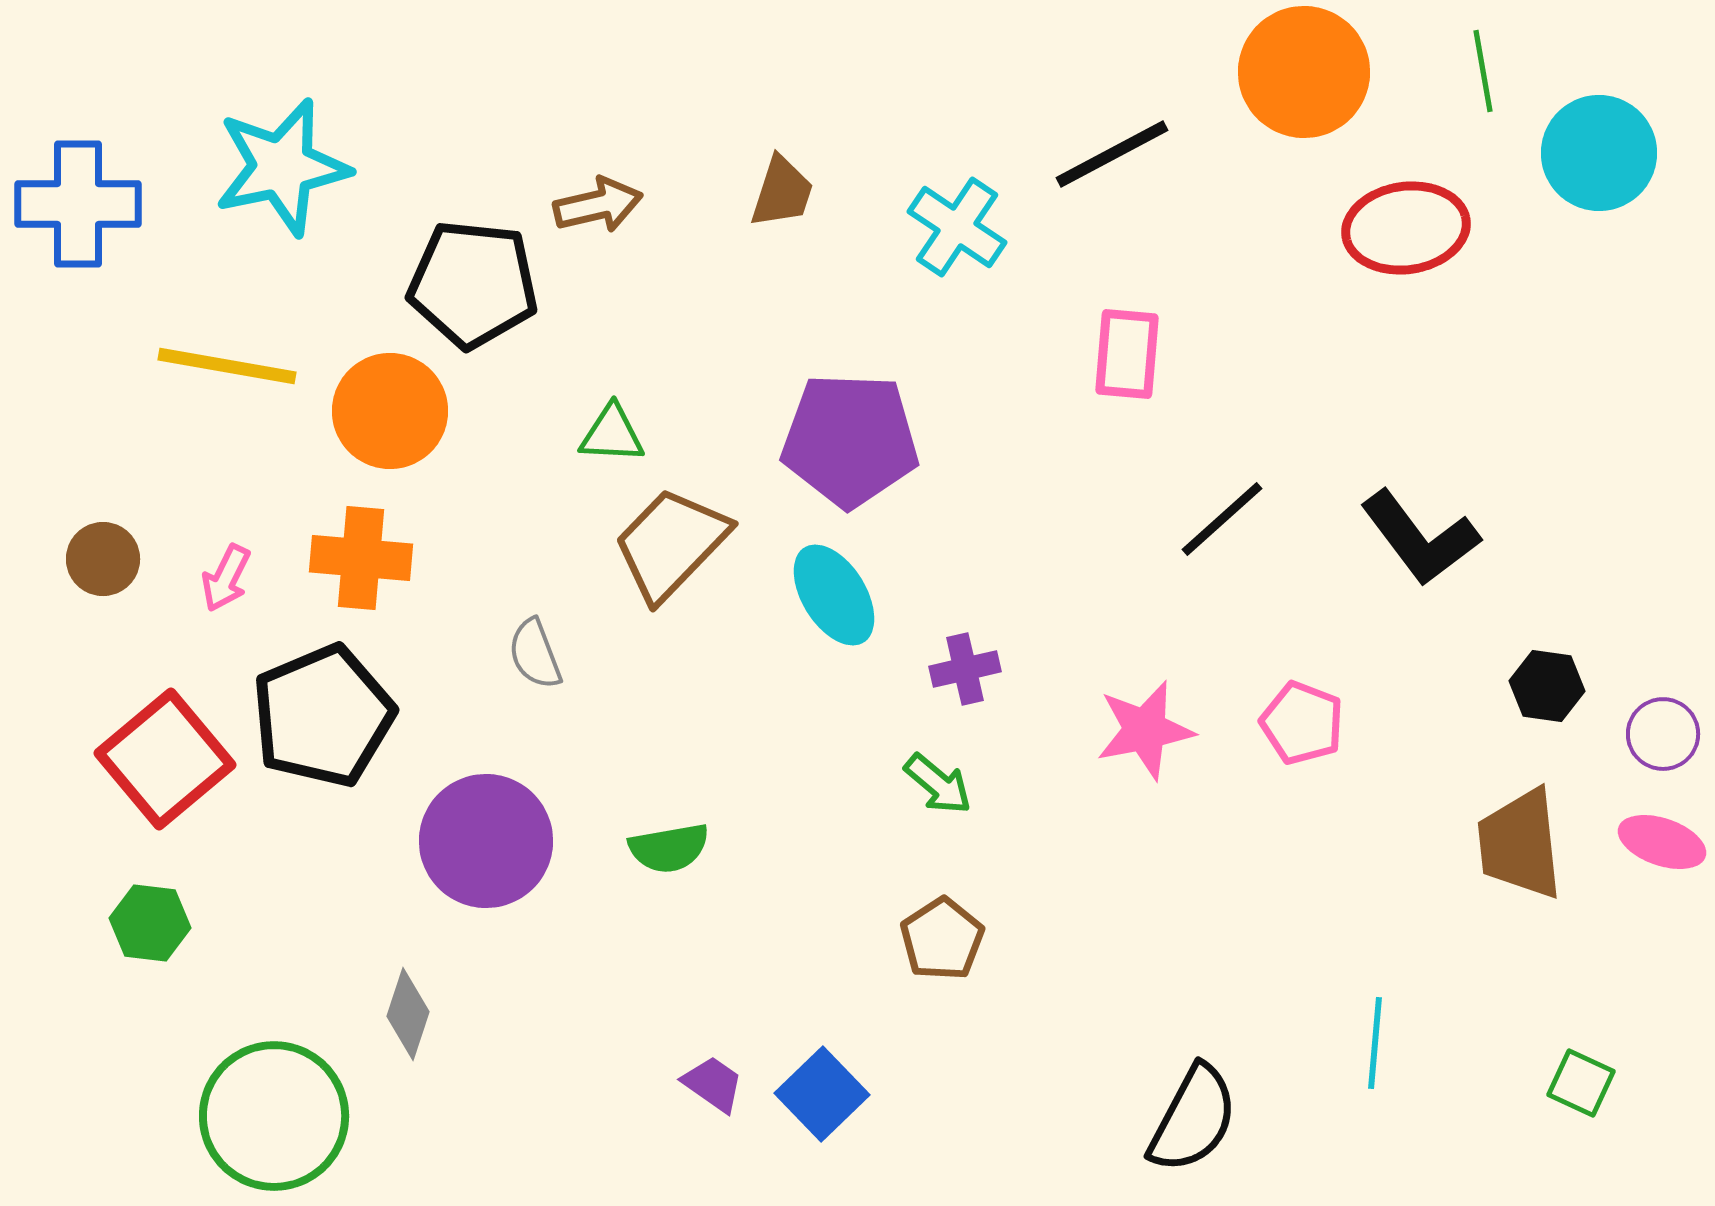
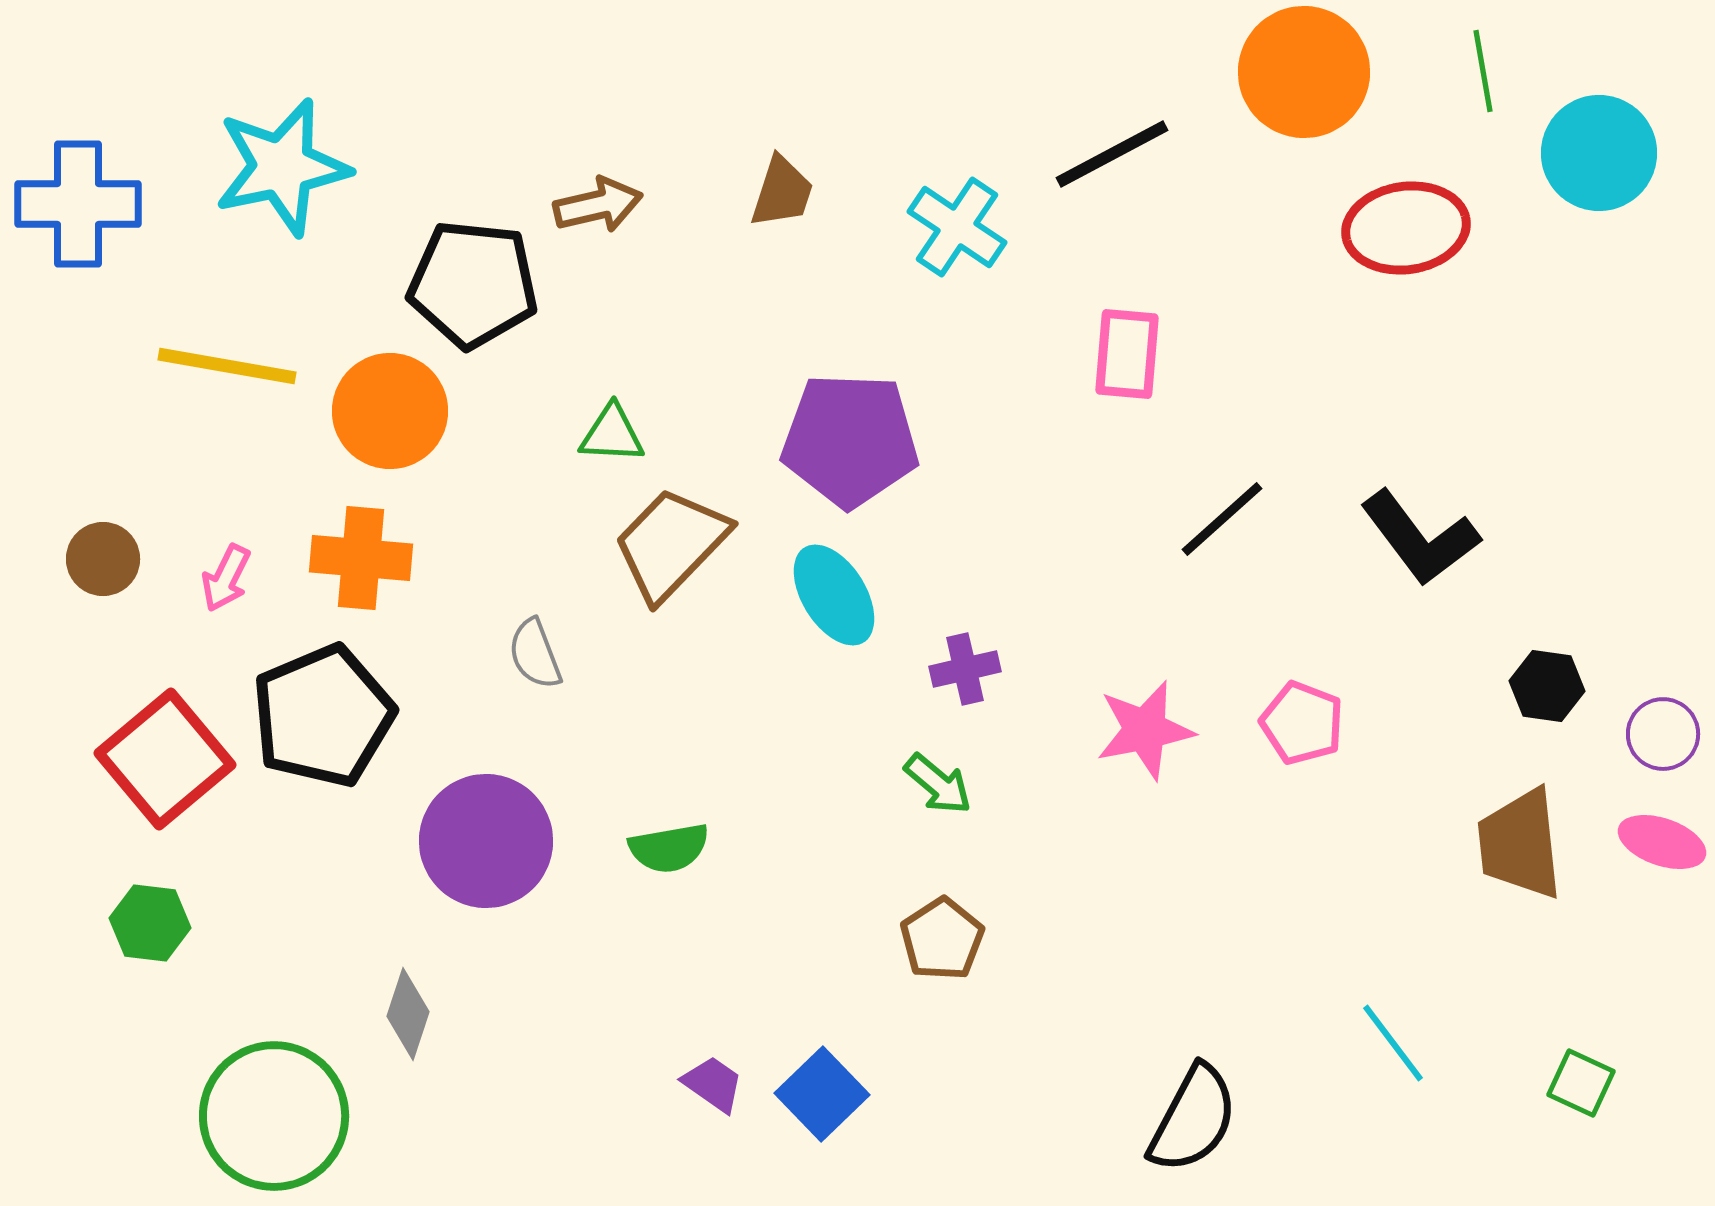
cyan line at (1375, 1043): moved 18 px right; rotated 42 degrees counterclockwise
